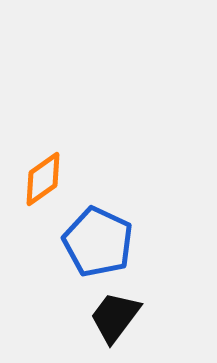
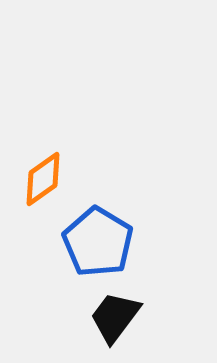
blue pentagon: rotated 6 degrees clockwise
